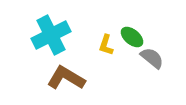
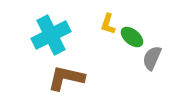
yellow L-shape: moved 2 px right, 21 px up
gray semicircle: rotated 105 degrees counterclockwise
brown L-shape: rotated 18 degrees counterclockwise
